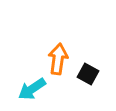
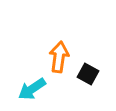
orange arrow: moved 1 px right, 2 px up
